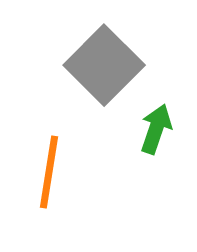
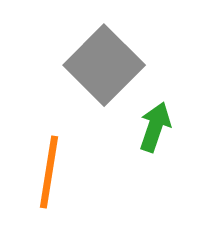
green arrow: moved 1 px left, 2 px up
